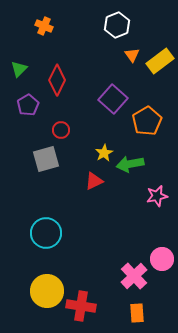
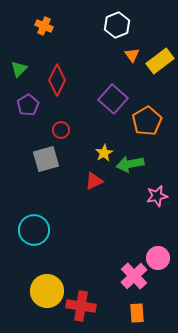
cyan circle: moved 12 px left, 3 px up
pink circle: moved 4 px left, 1 px up
